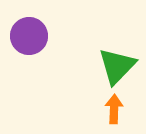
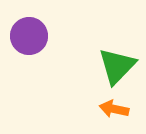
orange arrow: rotated 80 degrees counterclockwise
